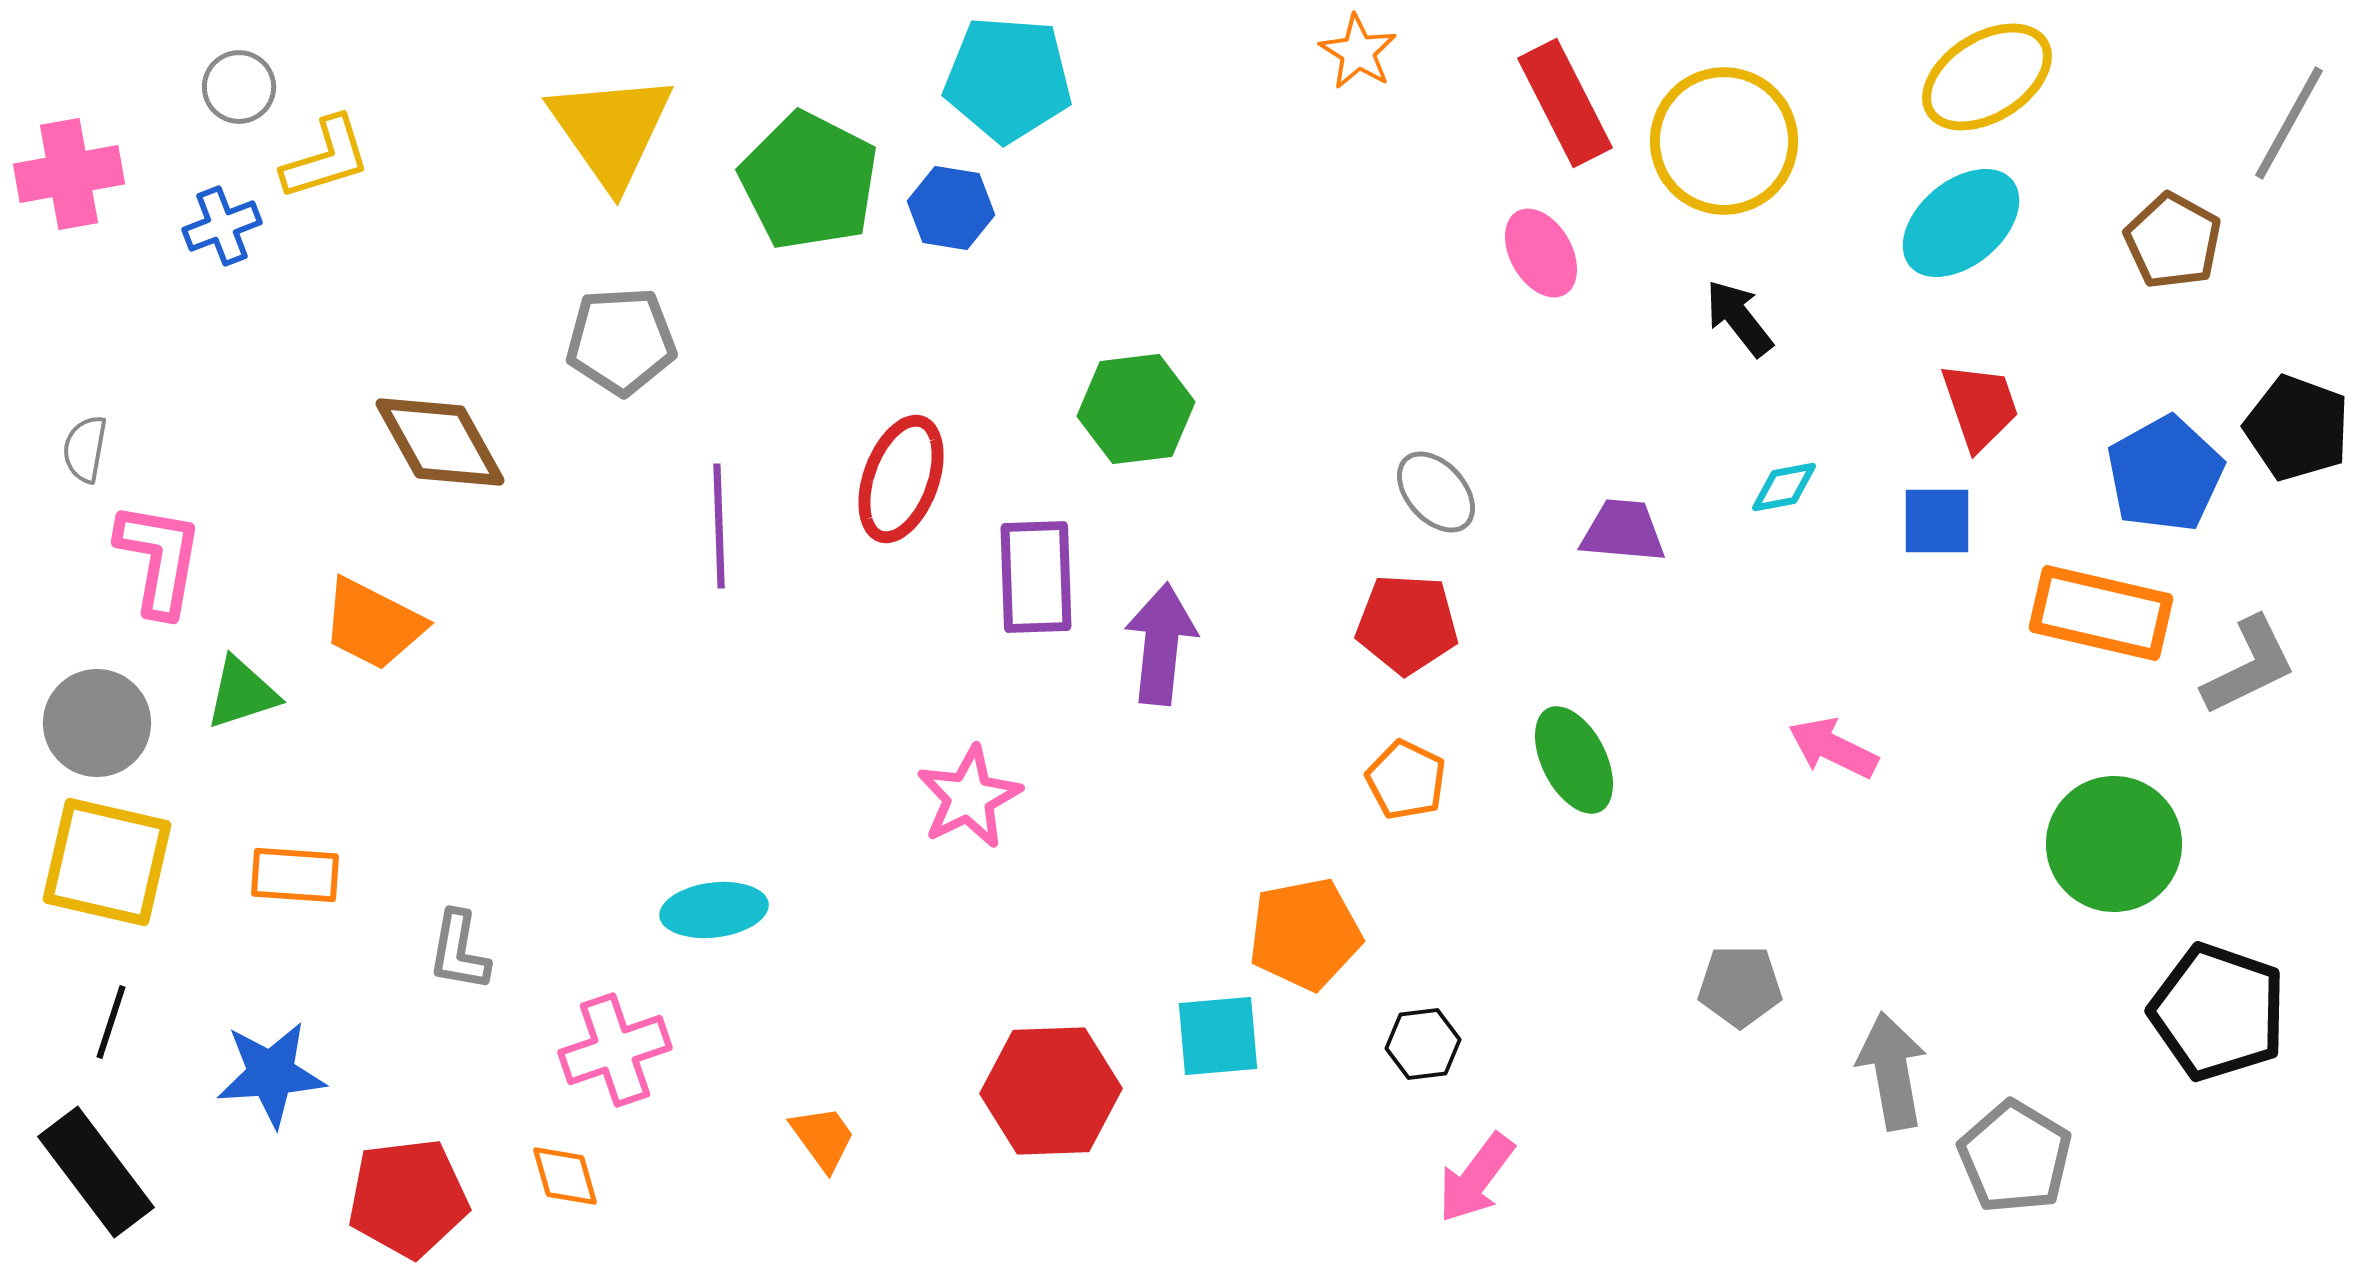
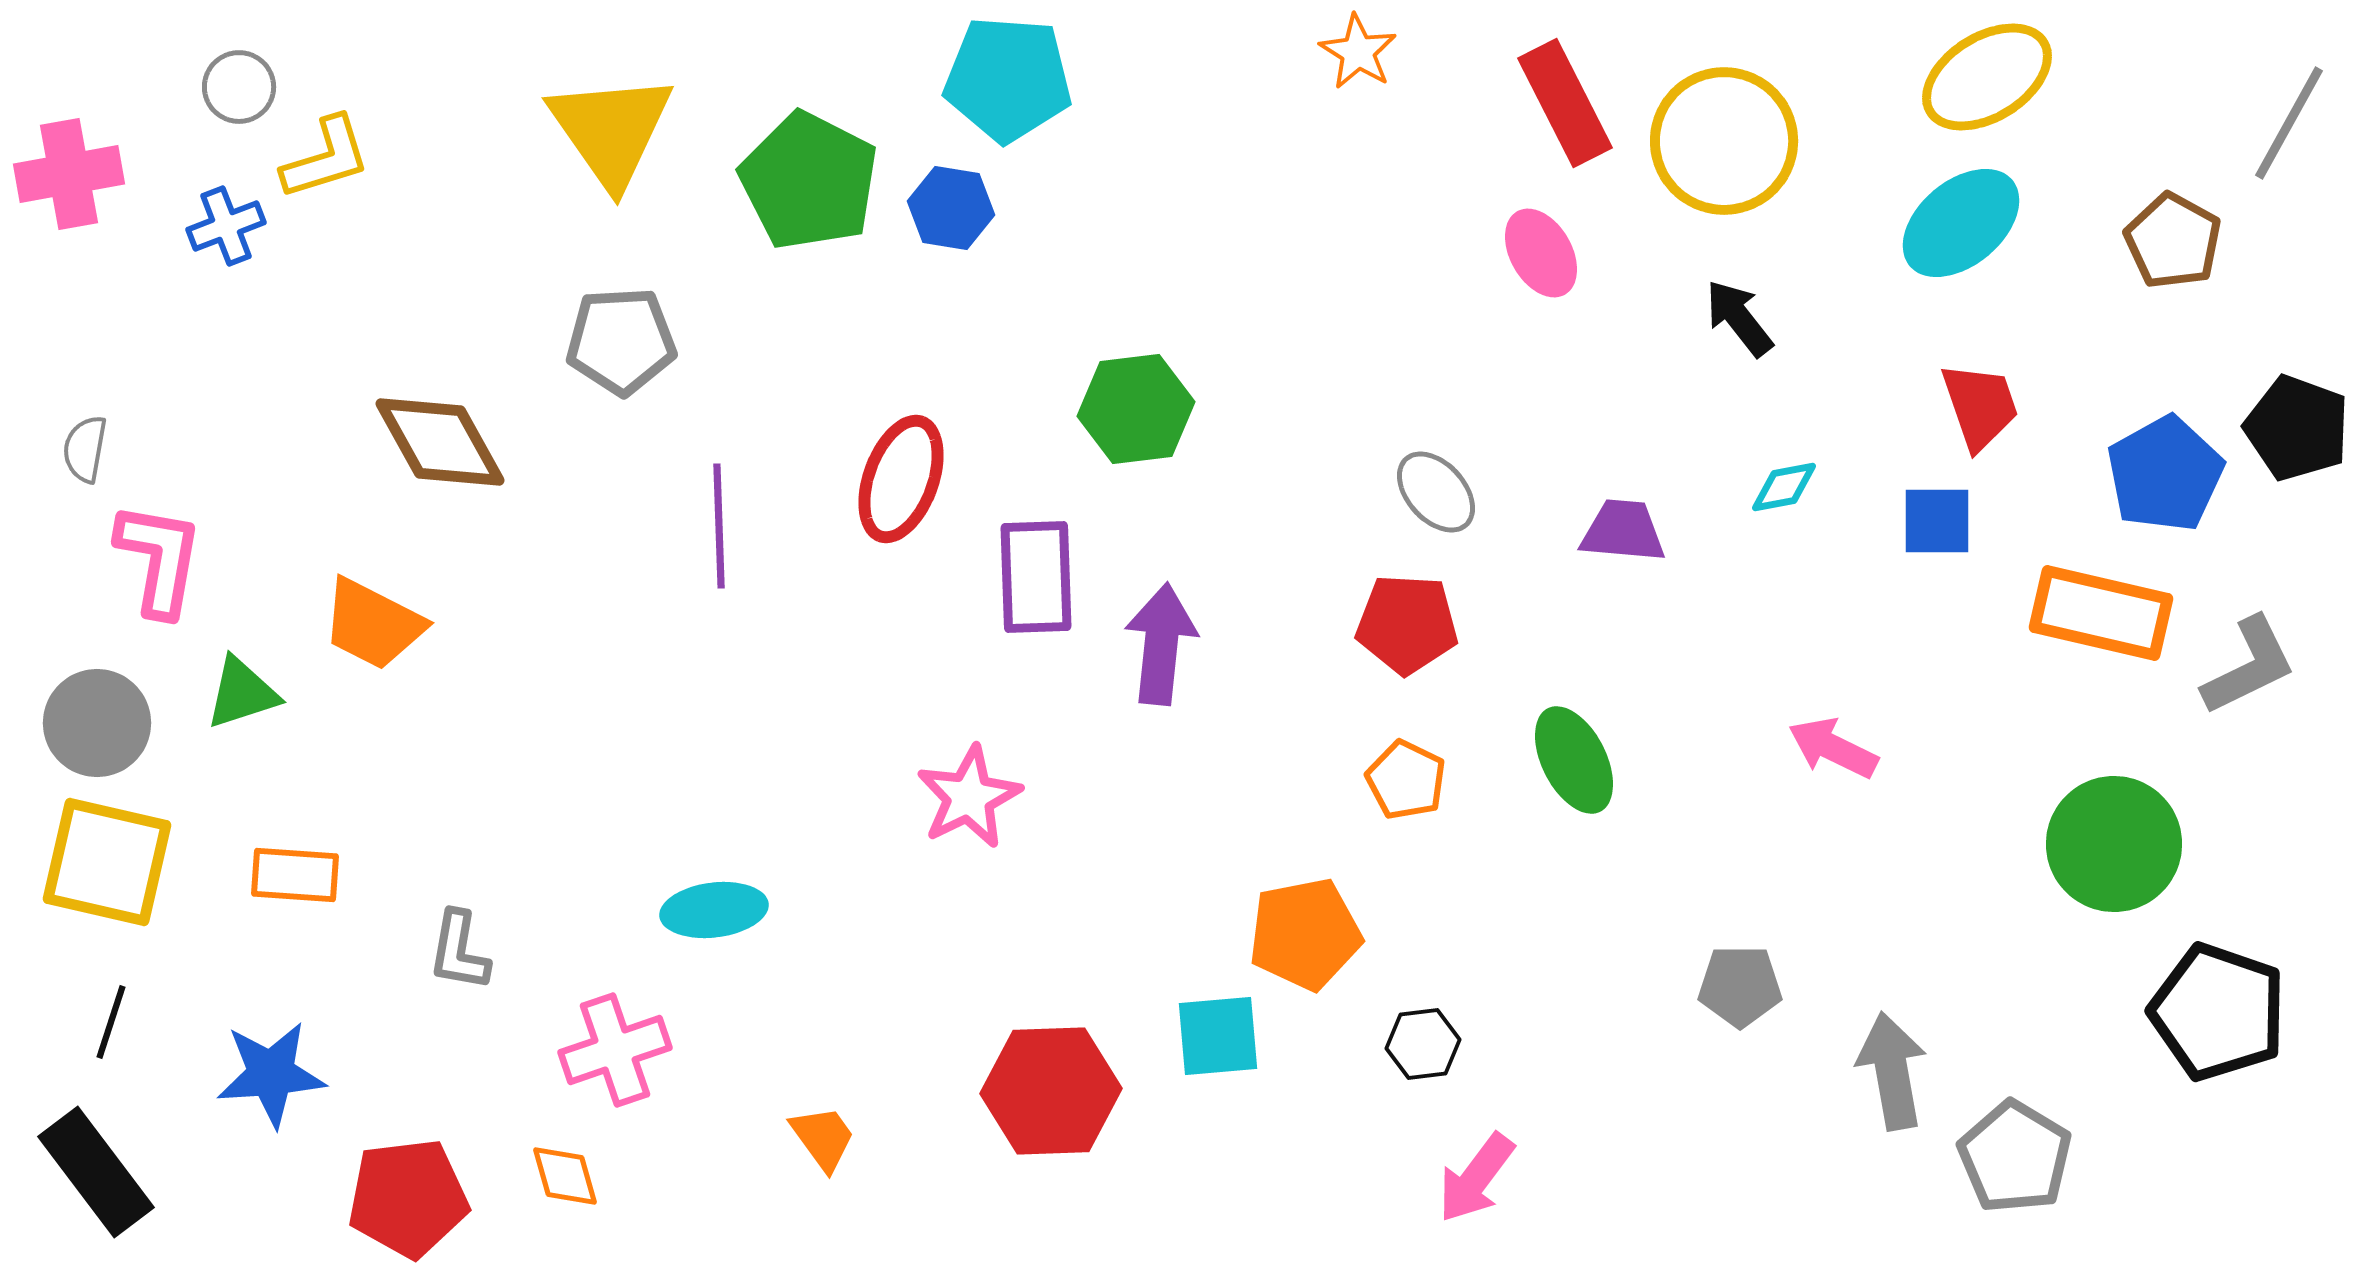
blue cross at (222, 226): moved 4 px right
